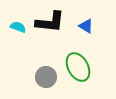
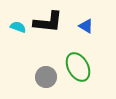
black L-shape: moved 2 px left
